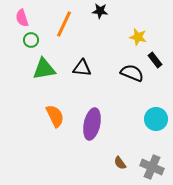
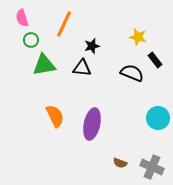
black star: moved 8 px left, 35 px down; rotated 21 degrees counterclockwise
green triangle: moved 4 px up
cyan circle: moved 2 px right, 1 px up
brown semicircle: rotated 32 degrees counterclockwise
